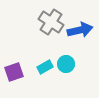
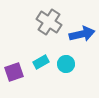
gray cross: moved 2 px left
blue arrow: moved 2 px right, 4 px down
cyan rectangle: moved 4 px left, 5 px up
